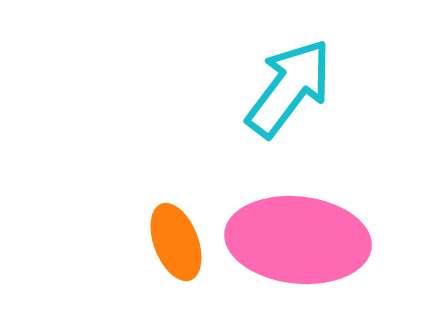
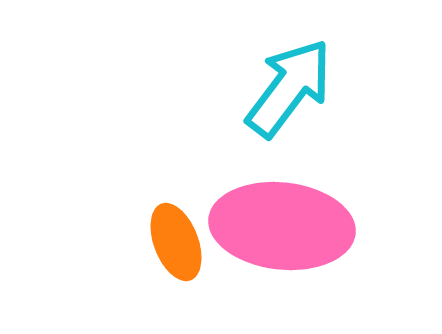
pink ellipse: moved 16 px left, 14 px up
